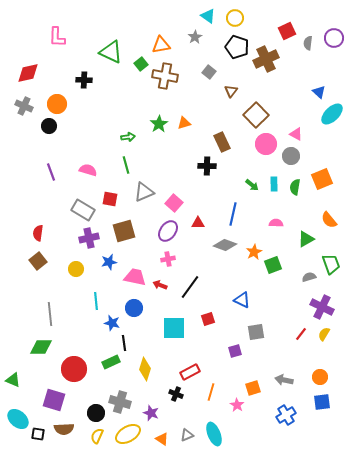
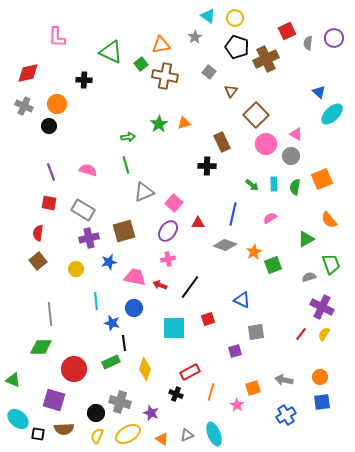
red square at (110, 199): moved 61 px left, 4 px down
pink semicircle at (276, 223): moved 6 px left, 5 px up; rotated 32 degrees counterclockwise
